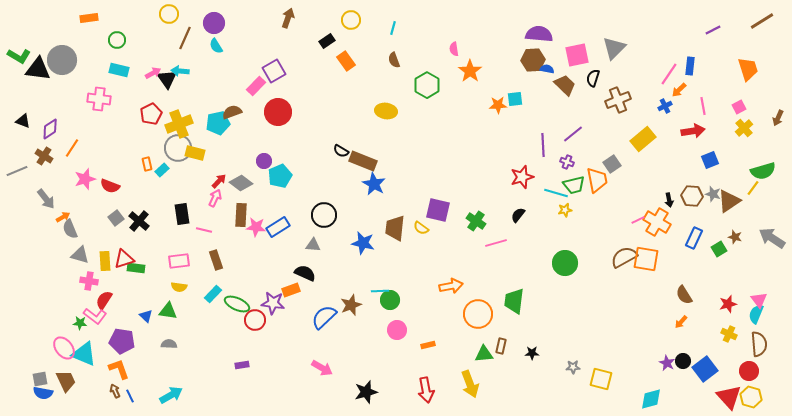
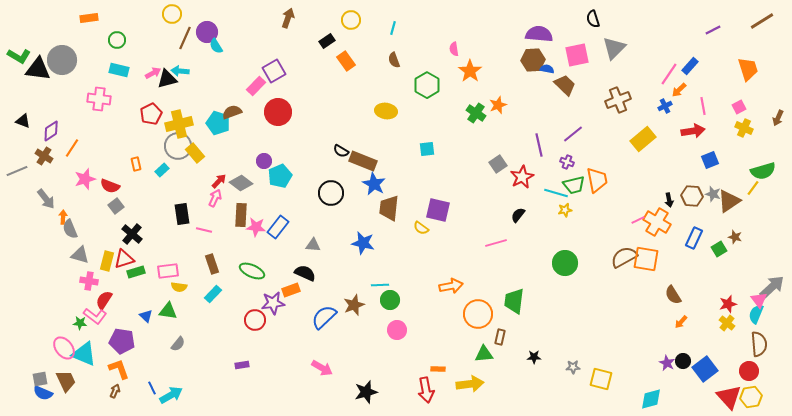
yellow circle at (169, 14): moved 3 px right
purple circle at (214, 23): moved 7 px left, 9 px down
blue rectangle at (690, 66): rotated 36 degrees clockwise
black semicircle at (593, 78): moved 59 px up; rotated 36 degrees counterclockwise
black triangle at (167, 79): rotated 50 degrees clockwise
cyan square at (515, 99): moved 88 px left, 50 px down
orange star at (498, 105): rotated 18 degrees counterclockwise
cyan pentagon at (218, 123): rotated 30 degrees clockwise
yellow cross at (179, 124): rotated 8 degrees clockwise
yellow cross at (744, 128): rotated 24 degrees counterclockwise
purple diamond at (50, 129): moved 1 px right, 2 px down
purple line at (543, 145): moved 4 px left; rotated 10 degrees counterclockwise
gray circle at (178, 148): moved 2 px up
yellow rectangle at (195, 153): rotated 36 degrees clockwise
orange rectangle at (147, 164): moved 11 px left
gray square at (612, 164): moved 114 px left
red star at (522, 177): rotated 10 degrees counterclockwise
black circle at (324, 215): moved 7 px right, 22 px up
orange arrow at (63, 217): rotated 56 degrees counterclockwise
gray square at (116, 218): moved 12 px up
black cross at (139, 221): moved 7 px left, 13 px down
green cross at (476, 221): moved 108 px up
blue rectangle at (278, 227): rotated 20 degrees counterclockwise
brown trapezoid at (395, 228): moved 6 px left, 20 px up
gray arrow at (772, 238): moved 49 px down; rotated 104 degrees clockwise
brown rectangle at (216, 260): moved 4 px left, 4 px down
yellow rectangle at (105, 261): moved 2 px right; rotated 18 degrees clockwise
pink rectangle at (179, 261): moved 11 px left, 10 px down
green rectangle at (136, 268): moved 4 px down; rotated 24 degrees counterclockwise
cyan line at (380, 291): moved 6 px up
brown semicircle at (684, 295): moved 11 px left
purple star at (273, 303): rotated 15 degrees counterclockwise
green ellipse at (237, 304): moved 15 px right, 33 px up
brown star at (351, 305): moved 3 px right
yellow cross at (729, 334): moved 2 px left, 11 px up; rotated 14 degrees clockwise
gray semicircle at (169, 344): moved 9 px right; rotated 126 degrees clockwise
orange rectangle at (428, 345): moved 10 px right, 24 px down; rotated 16 degrees clockwise
brown rectangle at (501, 346): moved 1 px left, 9 px up
black star at (532, 353): moved 2 px right, 4 px down
yellow arrow at (470, 384): rotated 76 degrees counterclockwise
brown arrow at (115, 391): rotated 48 degrees clockwise
blue semicircle at (43, 393): rotated 12 degrees clockwise
blue line at (130, 396): moved 22 px right, 8 px up
yellow hexagon at (751, 397): rotated 25 degrees counterclockwise
